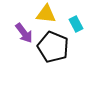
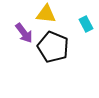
cyan rectangle: moved 10 px right
